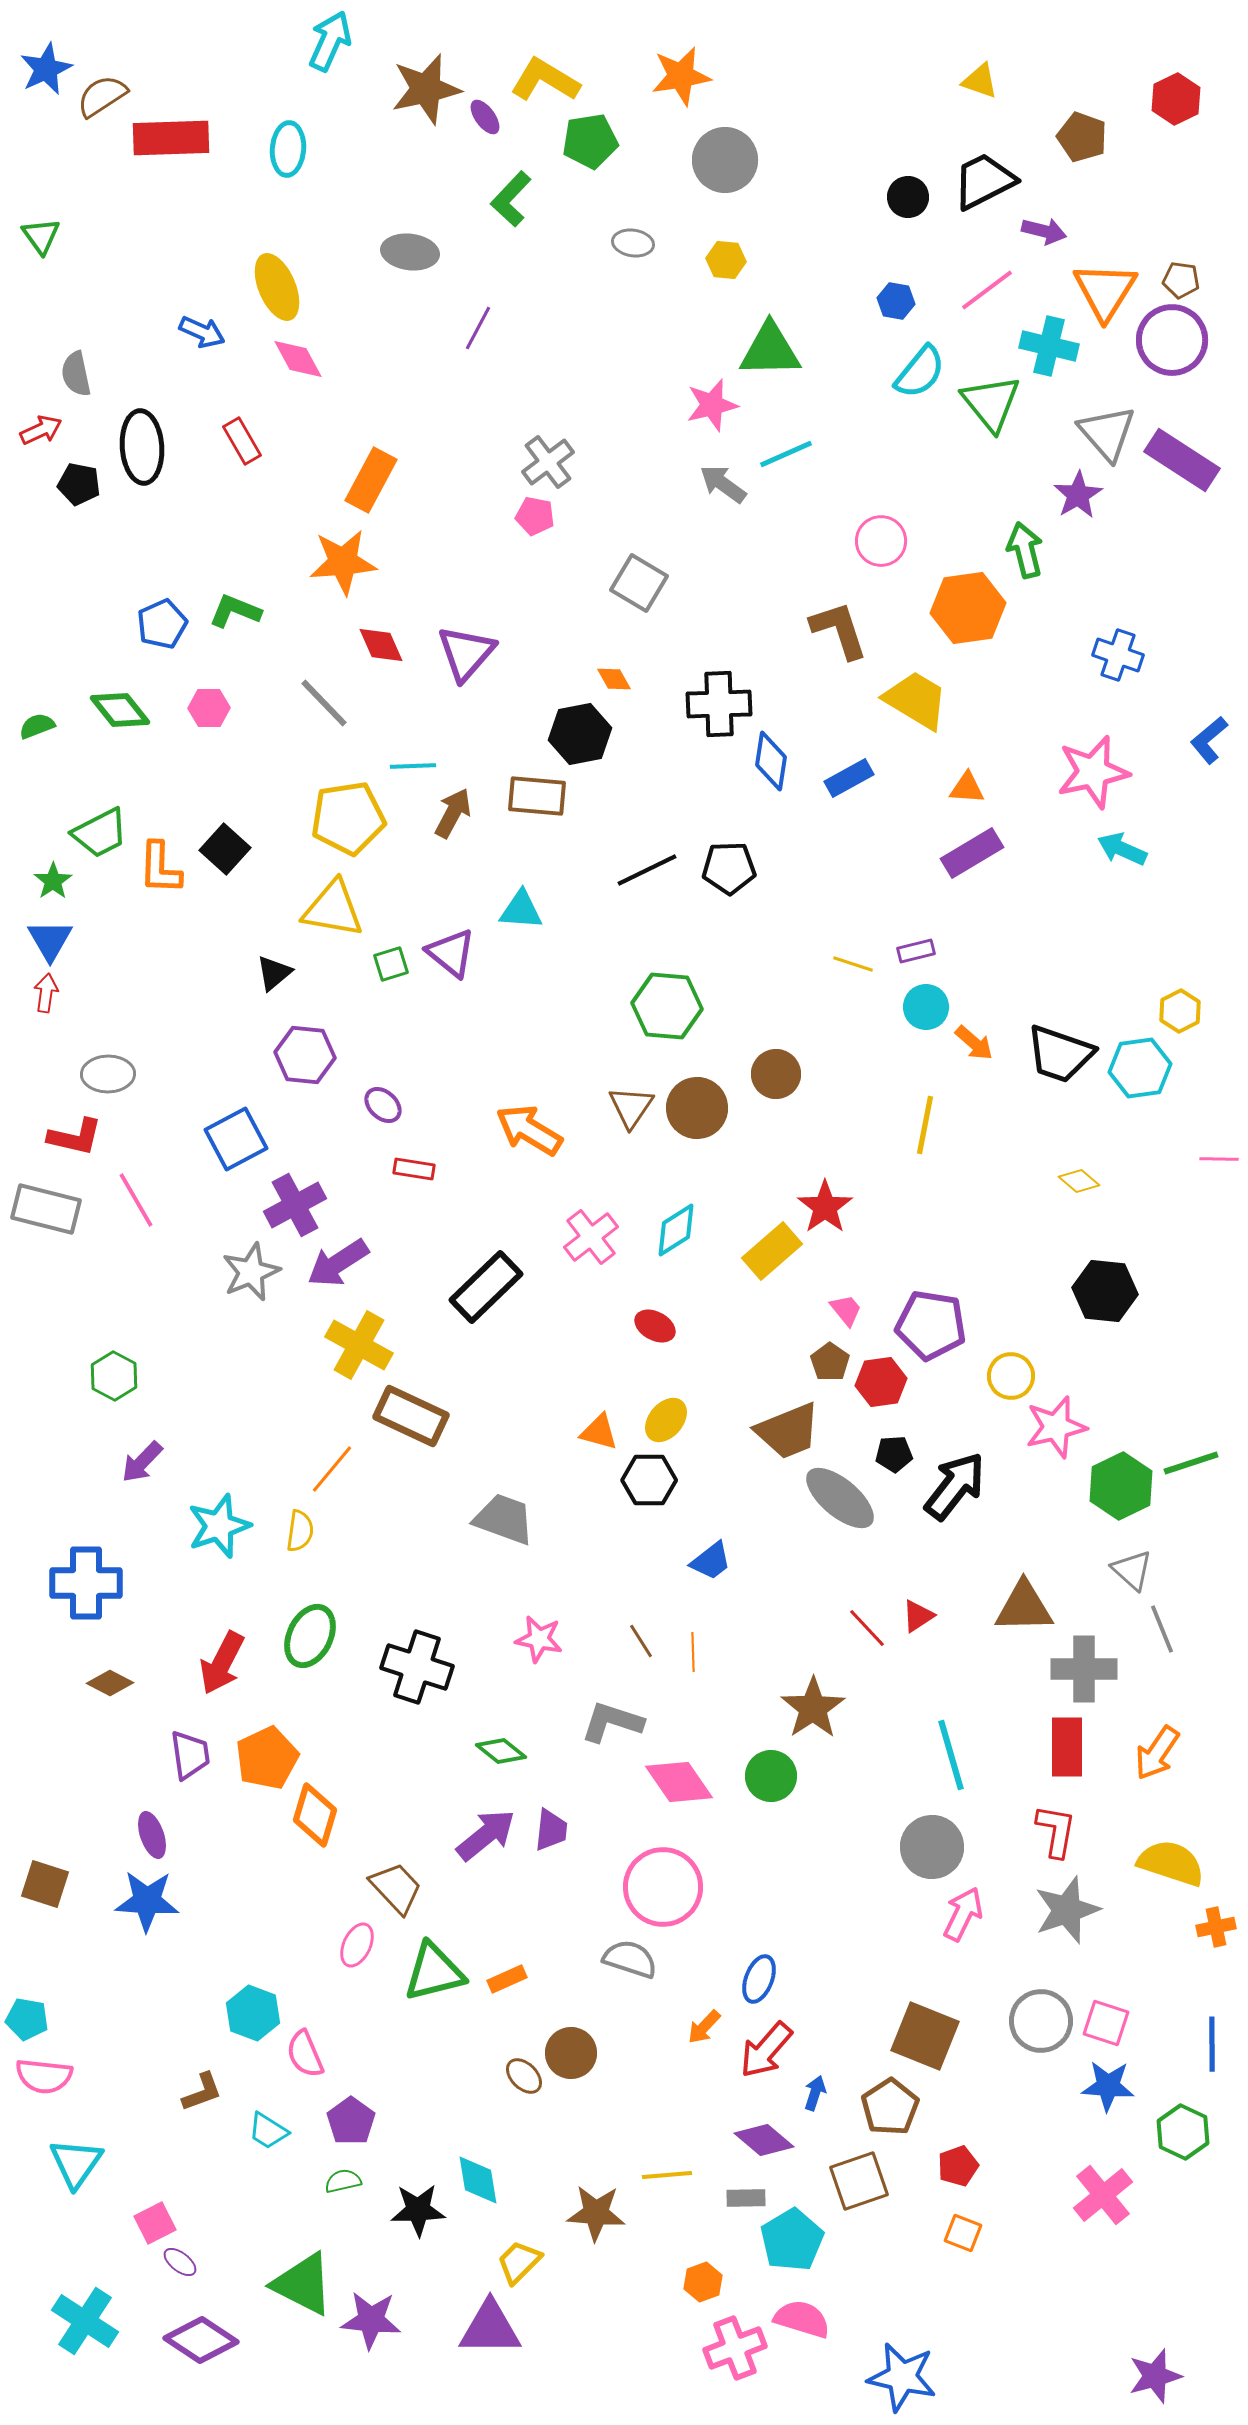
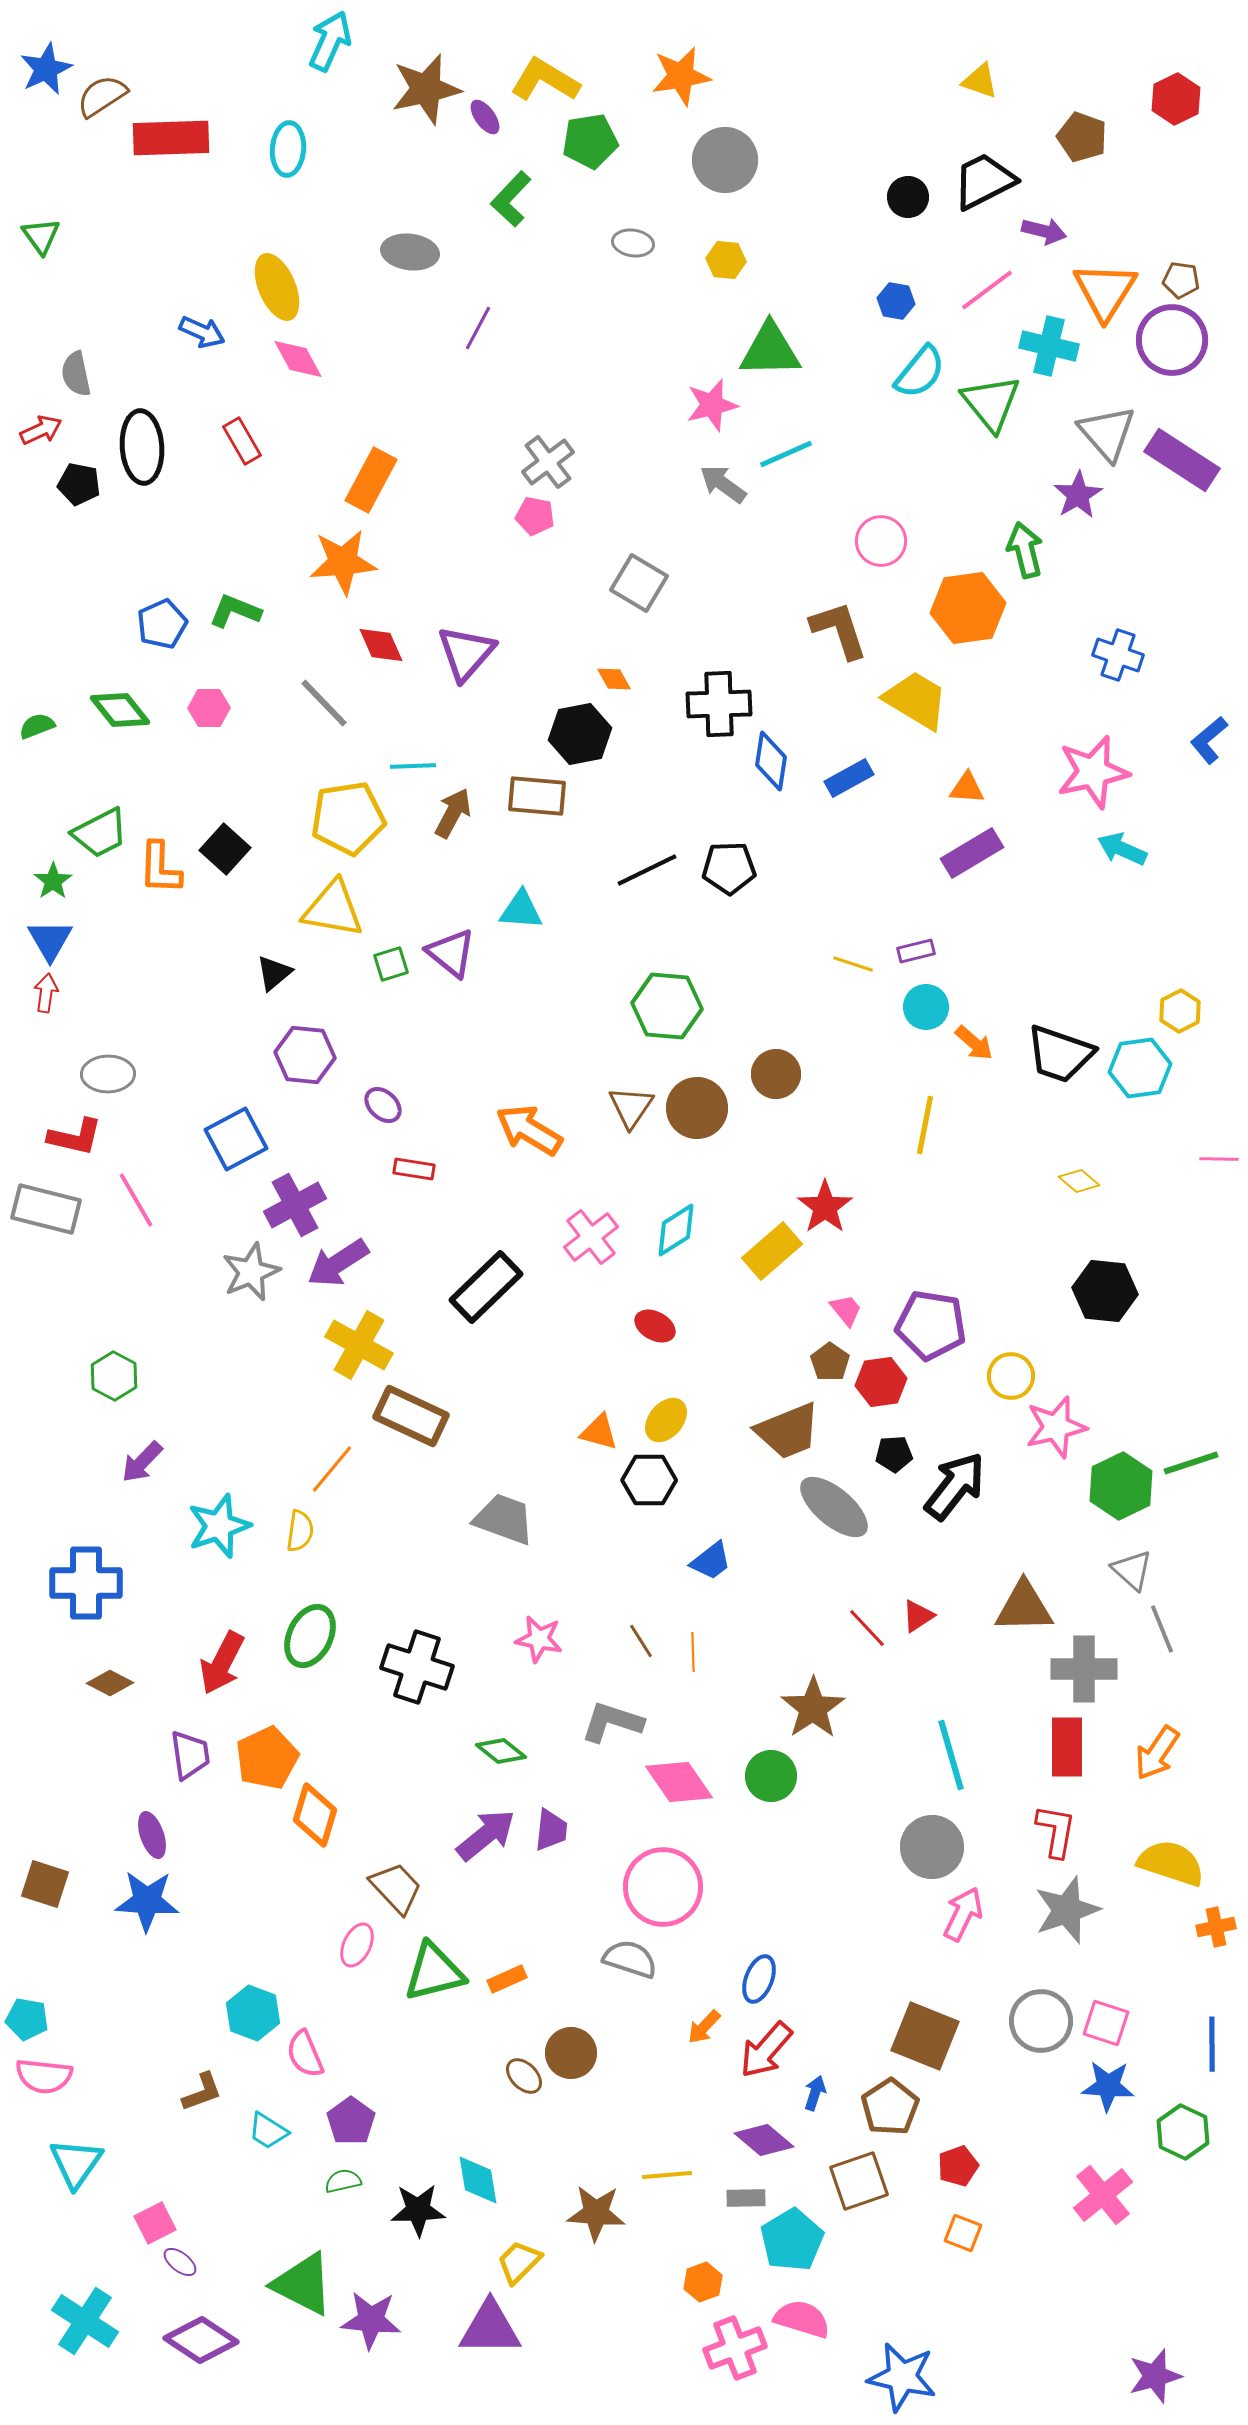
gray ellipse at (840, 1498): moved 6 px left, 9 px down
